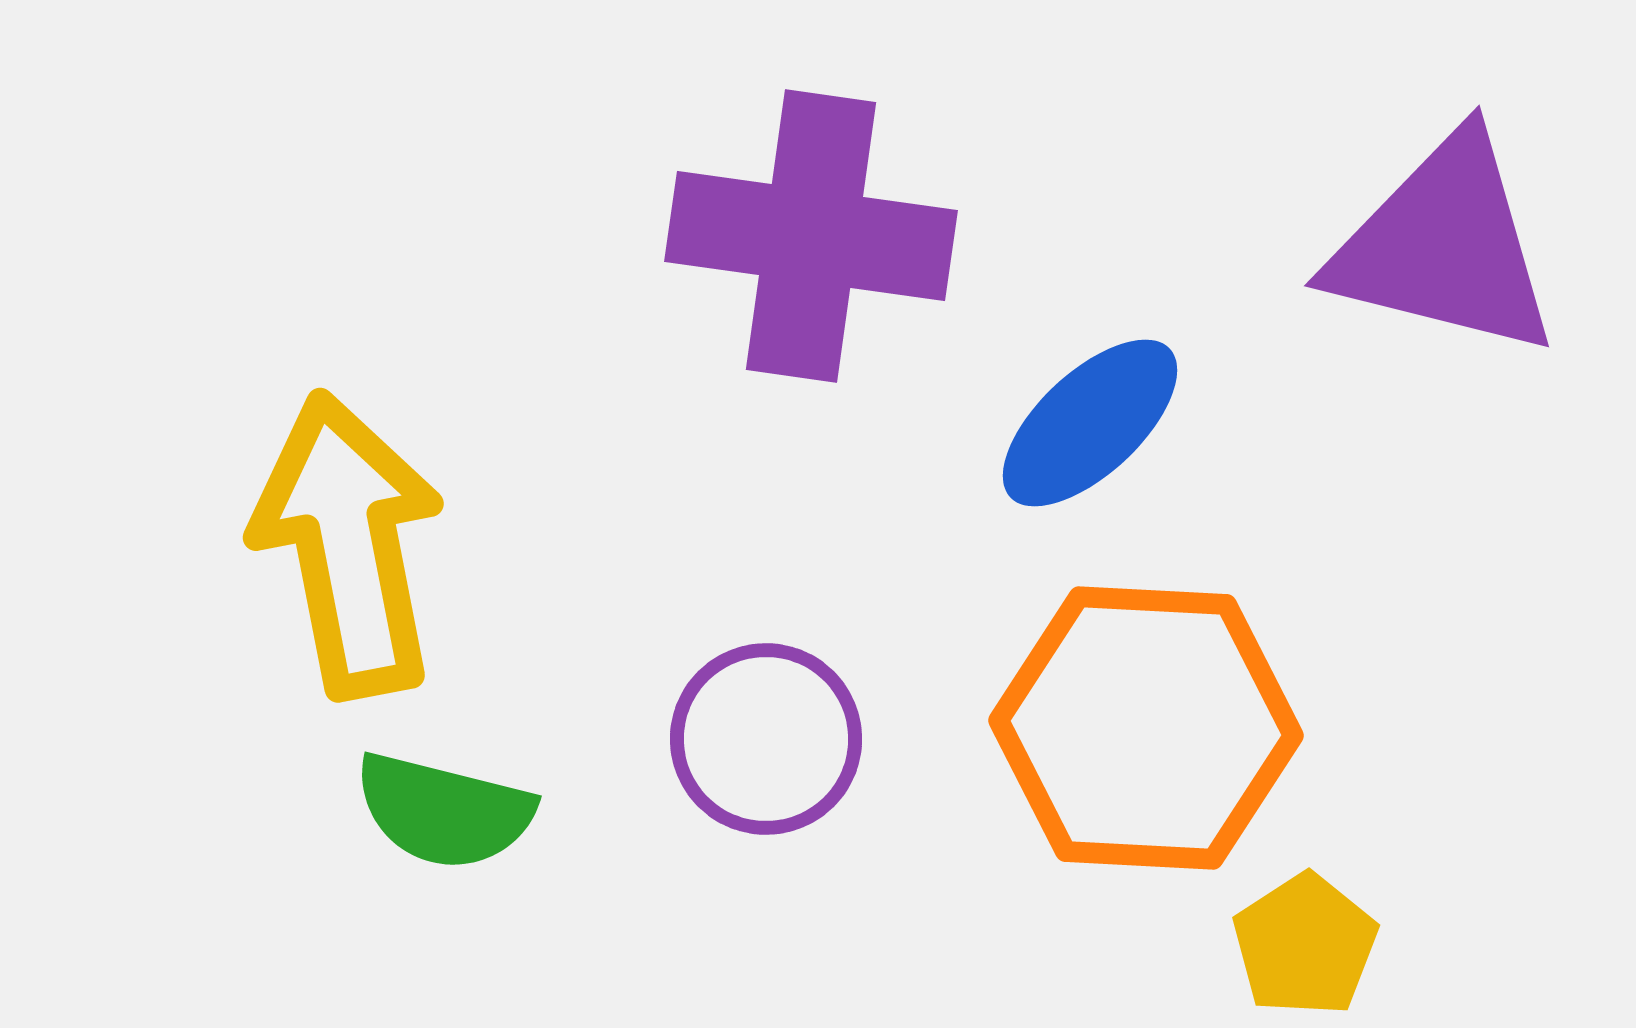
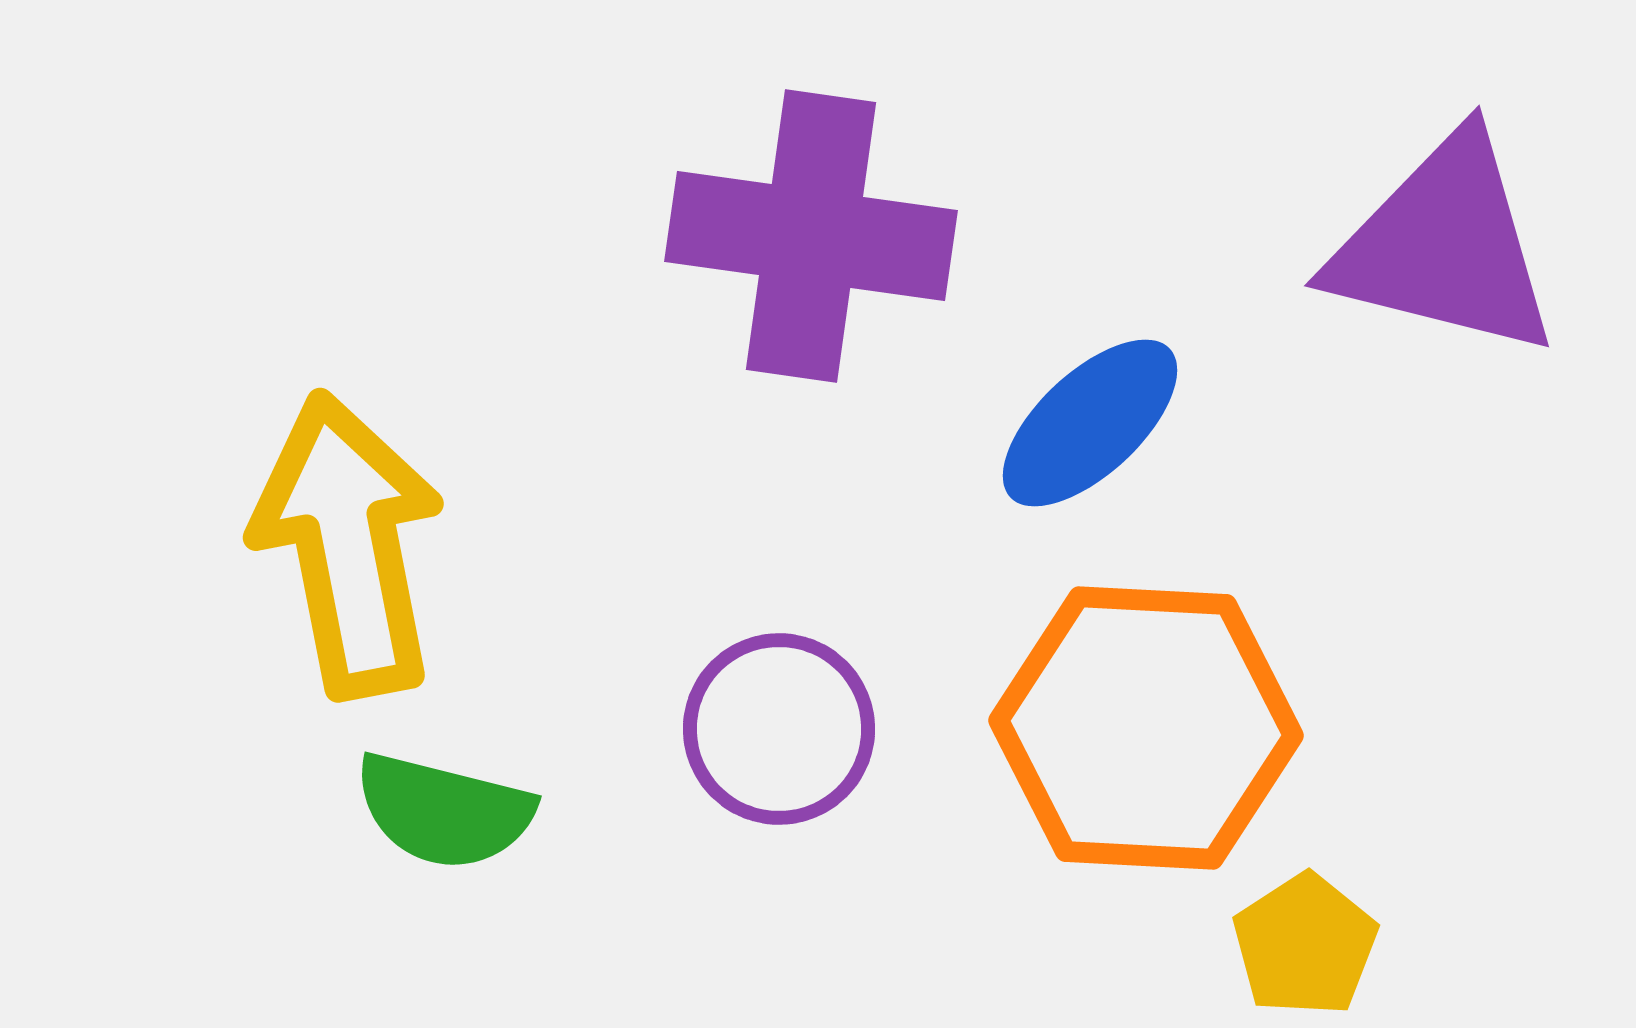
purple circle: moved 13 px right, 10 px up
